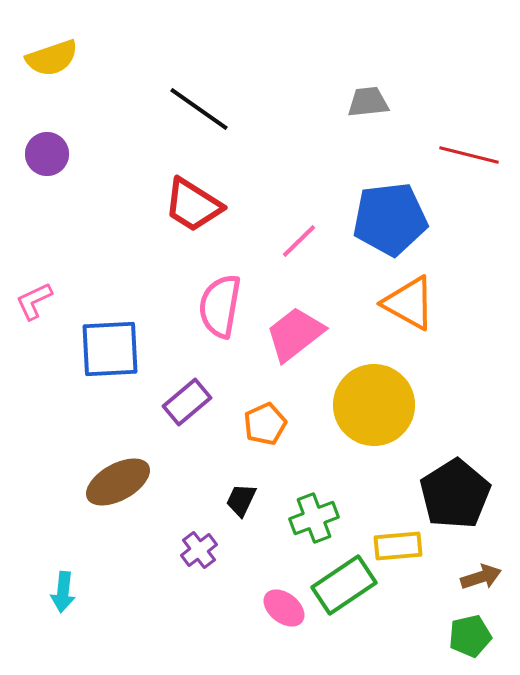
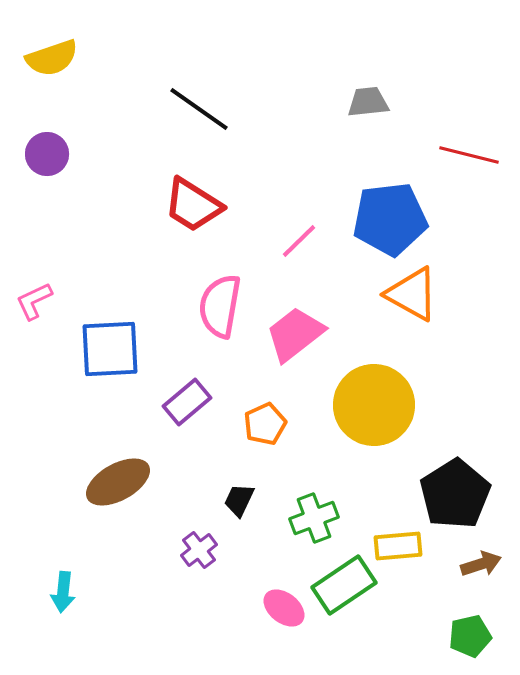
orange triangle: moved 3 px right, 9 px up
black trapezoid: moved 2 px left
brown arrow: moved 13 px up
